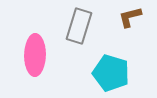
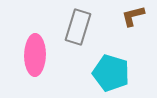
brown L-shape: moved 3 px right, 1 px up
gray rectangle: moved 1 px left, 1 px down
